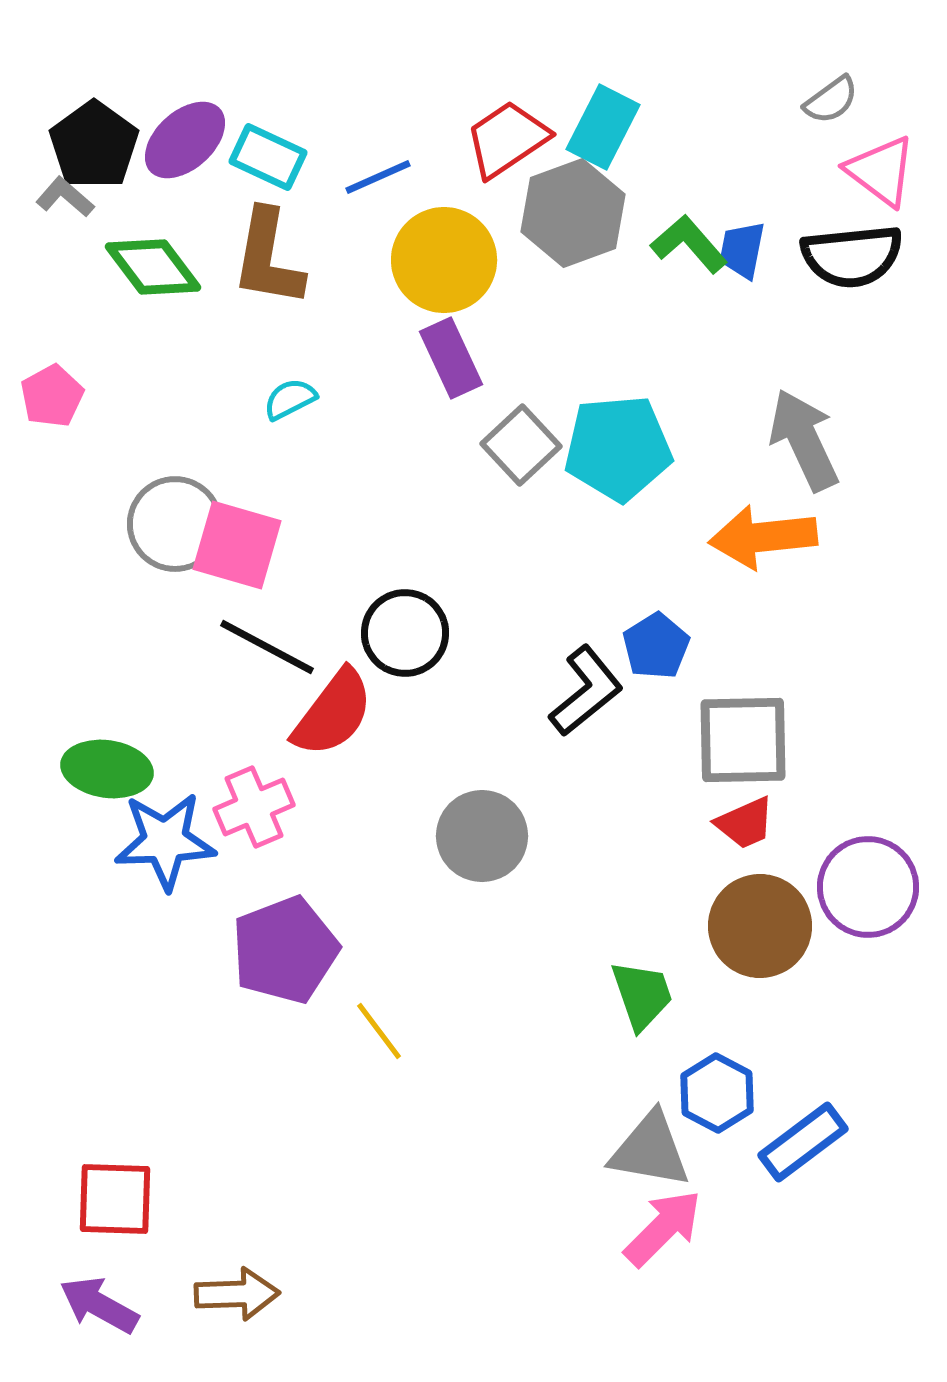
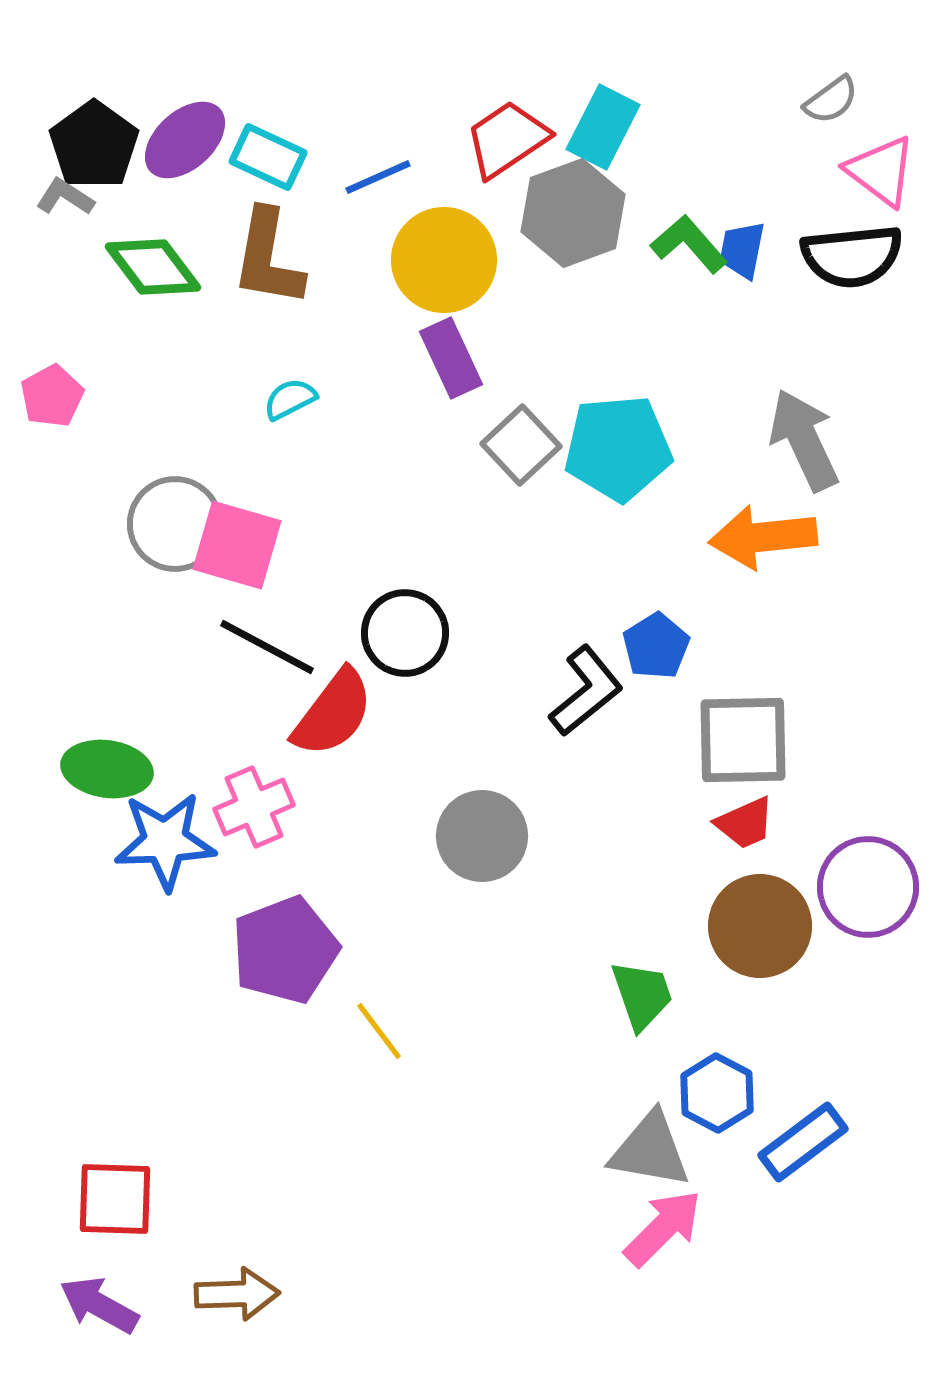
gray L-shape at (65, 197): rotated 8 degrees counterclockwise
